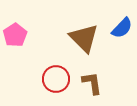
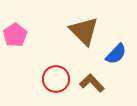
blue semicircle: moved 6 px left, 26 px down
brown triangle: moved 7 px up
brown L-shape: rotated 35 degrees counterclockwise
